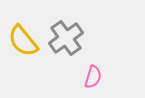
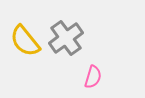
yellow semicircle: moved 2 px right
